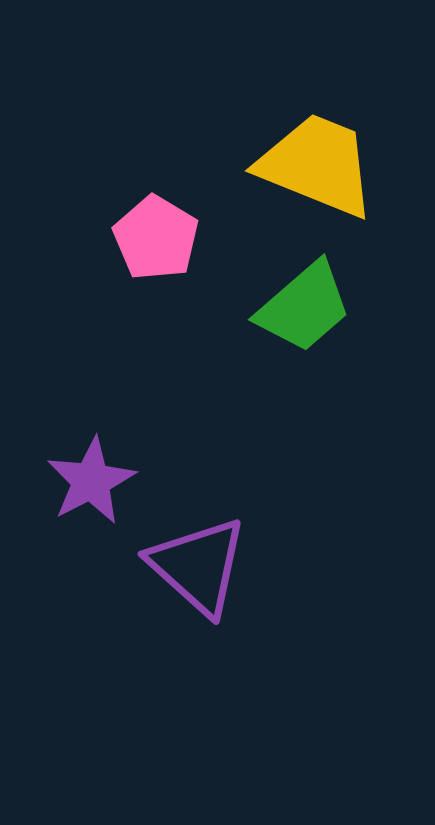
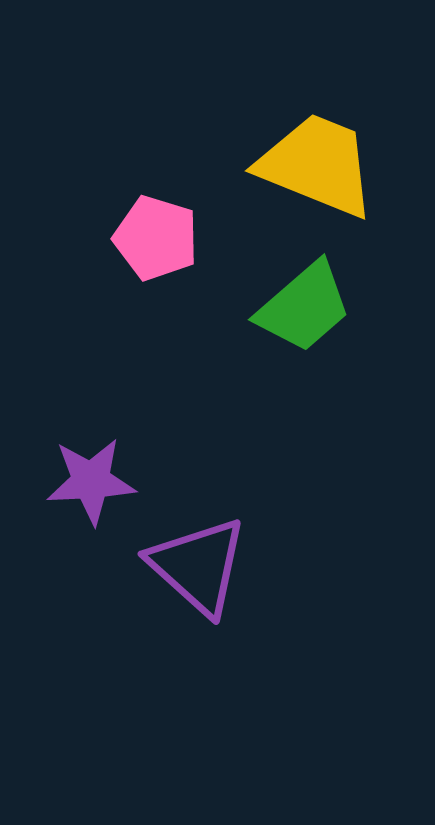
pink pentagon: rotated 14 degrees counterclockwise
purple star: rotated 24 degrees clockwise
